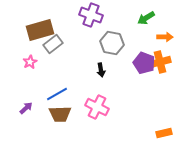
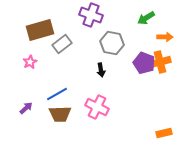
gray rectangle: moved 9 px right
